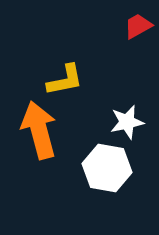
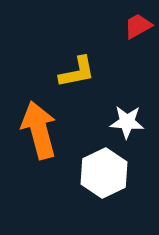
yellow L-shape: moved 12 px right, 8 px up
white star: rotated 16 degrees clockwise
white hexagon: moved 3 px left, 5 px down; rotated 24 degrees clockwise
